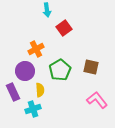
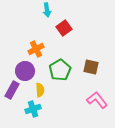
purple rectangle: moved 1 px left, 2 px up; rotated 54 degrees clockwise
